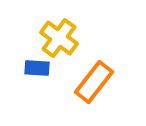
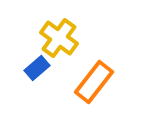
blue rectangle: rotated 45 degrees counterclockwise
